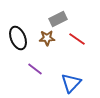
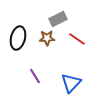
black ellipse: rotated 35 degrees clockwise
purple line: moved 7 px down; rotated 21 degrees clockwise
